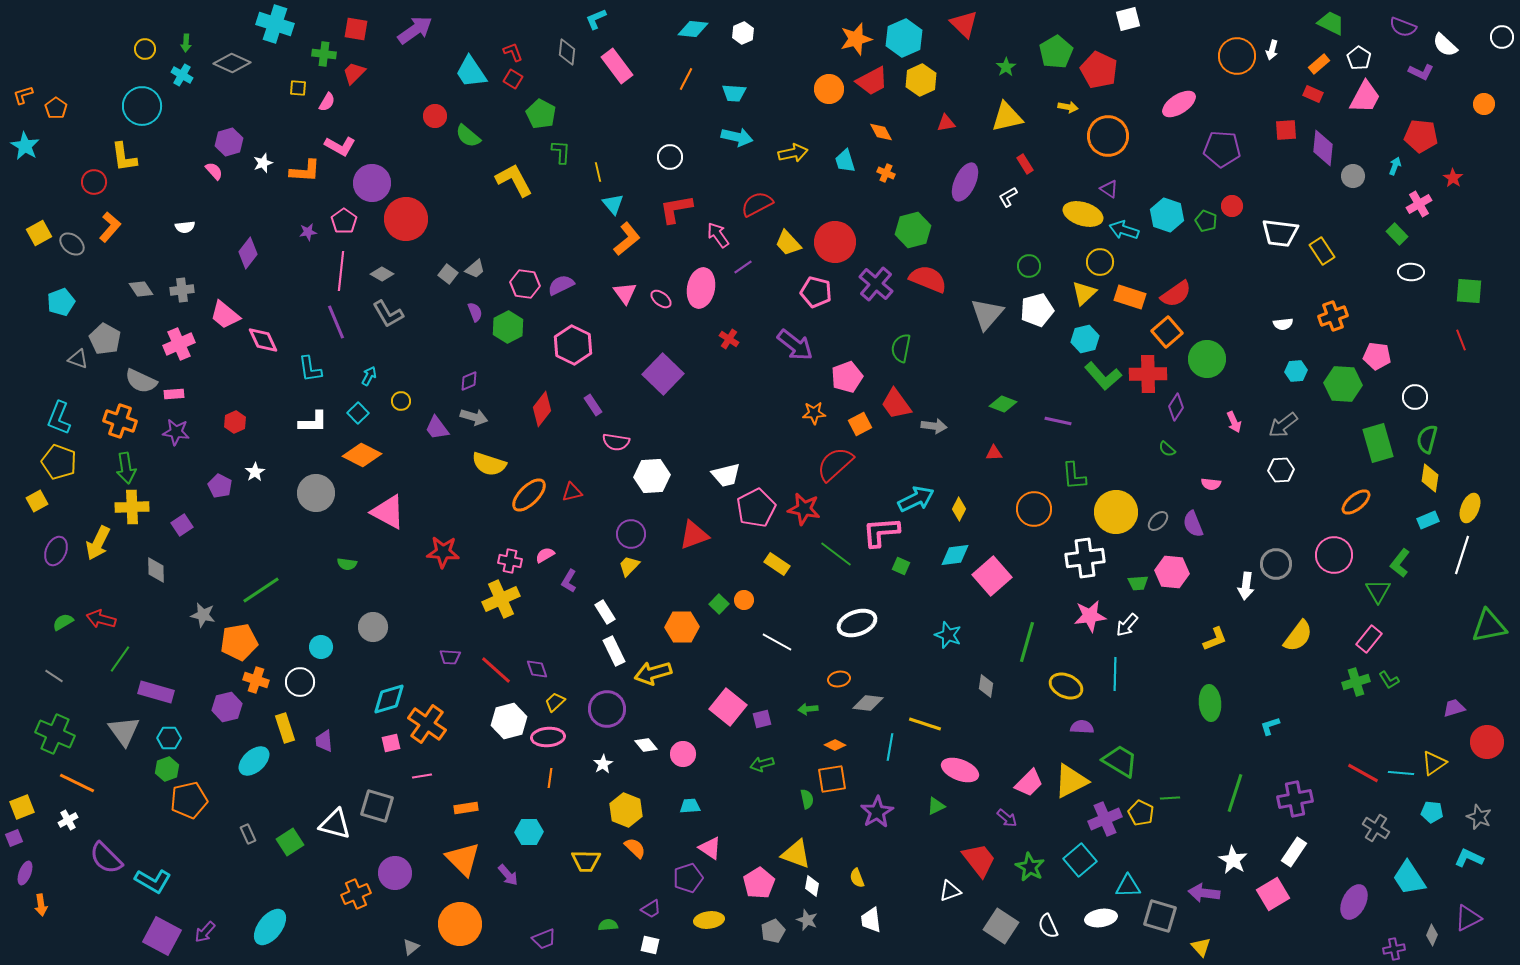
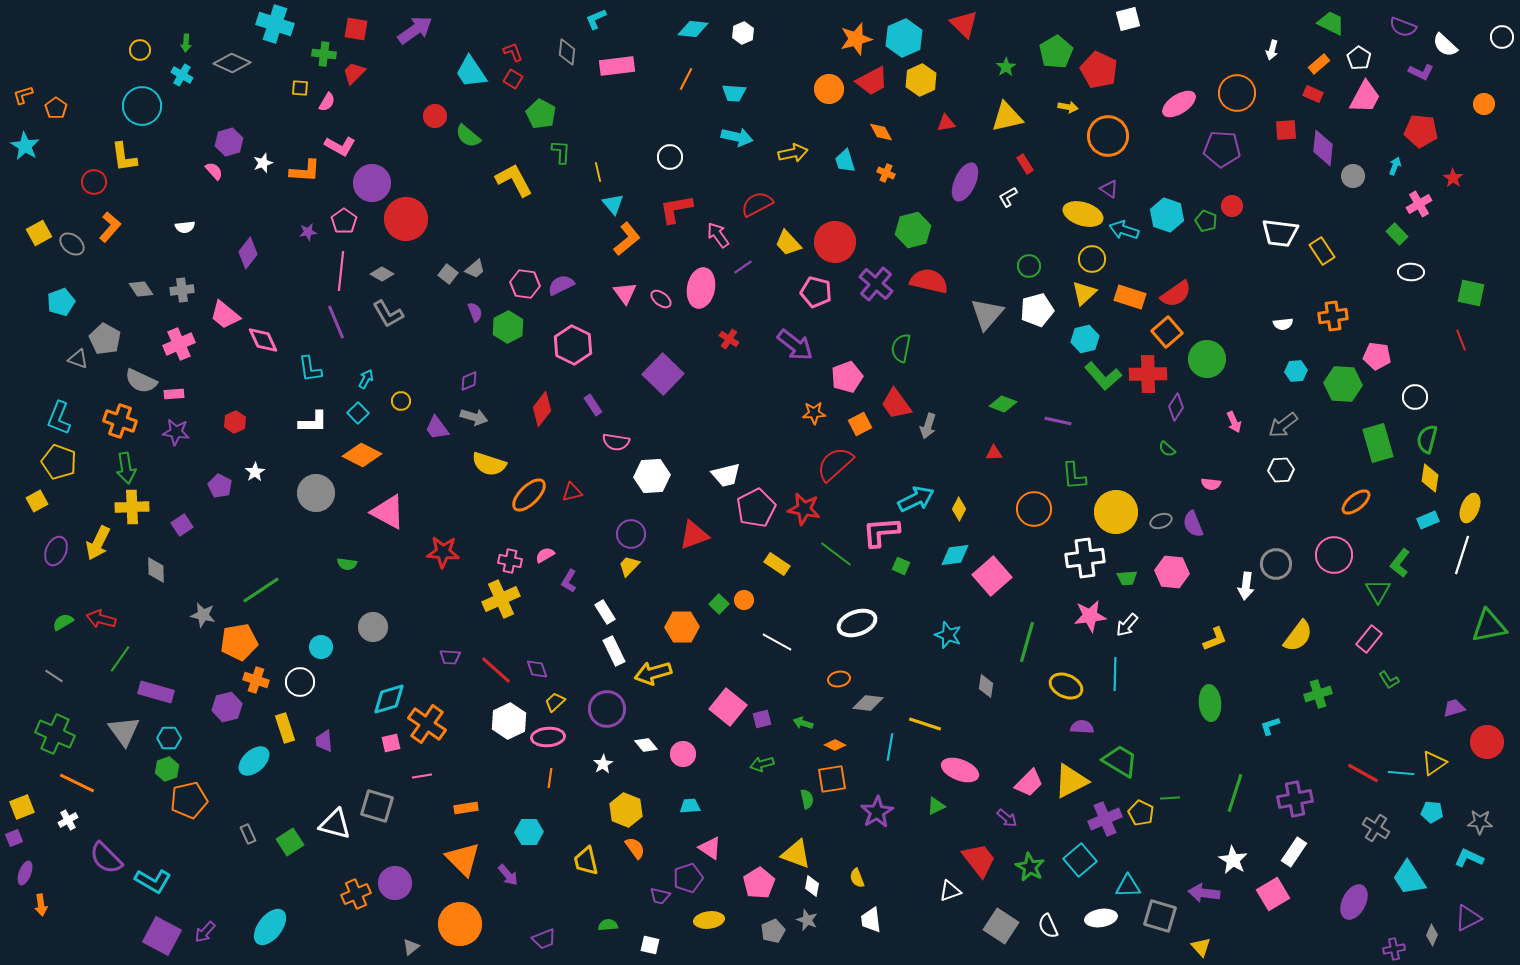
yellow circle at (145, 49): moved 5 px left, 1 px down
orange circle at (1237, 56): moved 37 px down
pink rectangle at (617, 66): rotated 60 degrees counterclockwise
yellow square at (298, 88): moved 2 px right
red pentagon at (1421, 136): moved 5 px up
yellow circle at (1100, 262): moved 8 px left, 3 px up
red semicircle at (928, 279): moved 1 px right, 2 px down; rotated 9 degrees counterclockwise
green square at (1469, 291): moved 2 px right, 2 px down; rotated 8 degrees clockwise
orange cross at (1333, 316): rotated 12 degrees clockwise
cyan arrow at (369, 376): moved 3 px left, 3 px down
gray arrow at (934, 426): moved 6 px left; rotated 100 degrees clockwise
gray ellipse at (1158, 521): moved 3 px right; rotated 25 degrees clockwise
green trapezoid at (1138, 583): moved 11 px left, 5 px up
green cross at (1356, 682): moved 38 px left, 12 px down
green arrow at (808, 709): moved 5 px left, 14 px down; rotated 24 degrees clockwise
white hexagon at (509, 721): rotated 12 degrees counterclockwise
gray star at (1479, 817): moved 1 px right, 5 px down; rotated 20 degrees counterclockwise
orange semicircle at (635, 848): rotated 10 degrees clockwise
yellow trapezoid at (586, 861): rotated 76 degrees clockwise
purple circle at (395, 873): moved 10 px down
purple trapezoid at (651, 909): moved 9 px right, 13 px up; rotated 45 degrees clockwise
